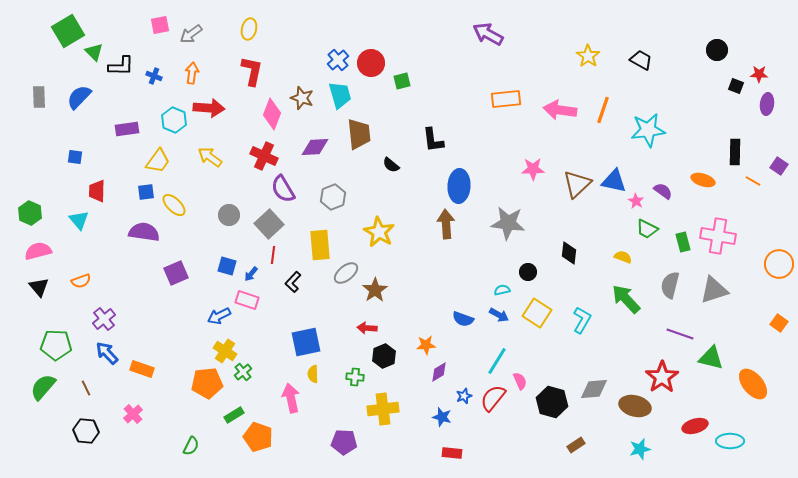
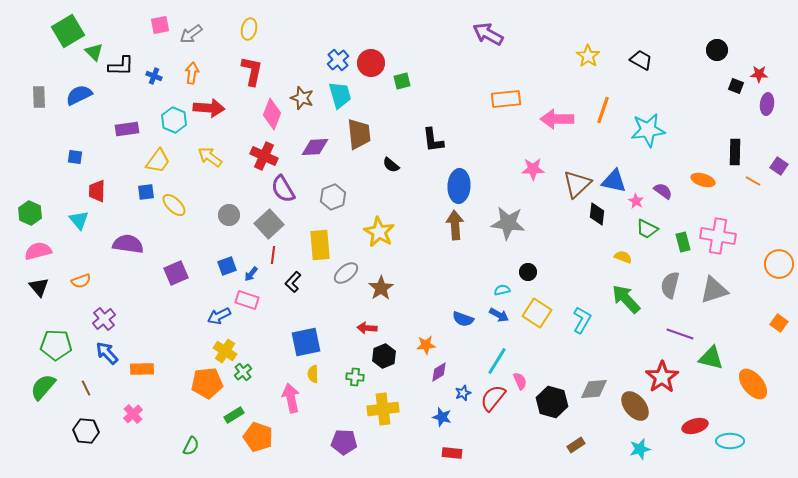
blue semicircle at (79, 97): moved 2 px up; rotated 20 degrees clockwise
pink arrow at (560, 110): moved 3 px left, 9 px down; rotated 8 degrees counterclockwise
brown arrow at (446, 224): moved 9 px right, 1 px down
purple semicircle at (144, 232): moved 16 px left, 12 px down
black diamond at (569, 253): moved 28 px right, 39 px up
blue square at (227, 266): rotated 36 degrees counterclockwise
brown star at (375, 290): moved 6 px right, 2 px up
orange rectangle at (142, 369): rotated 20 degrees counterclockwise
blue star at (464, 396): moved 1 px left, 3 px up
brown ellipse at (635, 406): rotated 36 degrees clockwise
